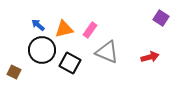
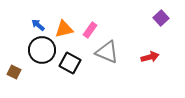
purple square: rotated 14 degrees clockwise
